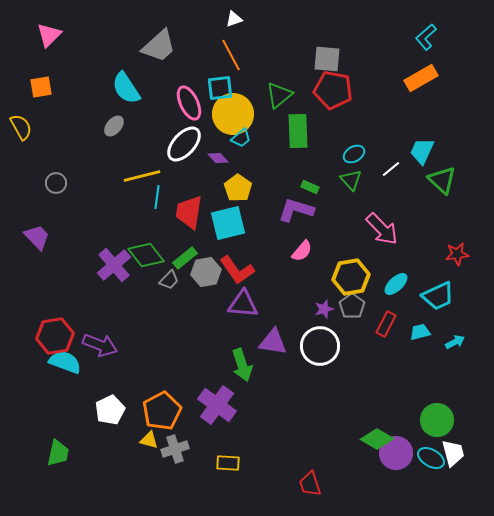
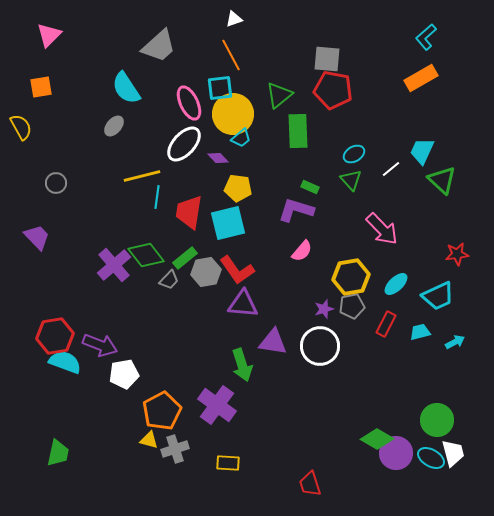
yellow pentagon at (238, 188): rotated 28 degrees counterclockwise
gray pentagon at (352, 306): rotated 25 degrees clockwise
white pentagon at (110, 410): moved 14 px right, 36 px up; rotated 16 degrees clockwise
